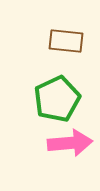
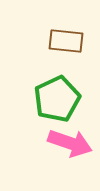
pink arrow: rotated 24 degrees clockwise
